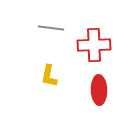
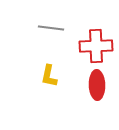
red cross: moved 2 px right, 1 px down
red ellipse: moved 2 px left, 5 px up
